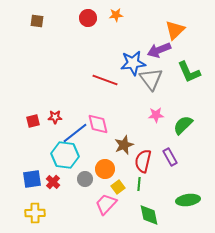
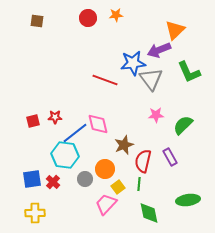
green diamond: moved 2 px up
